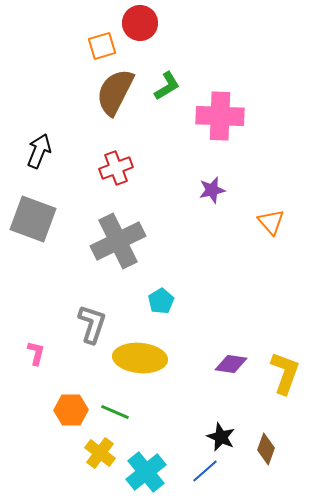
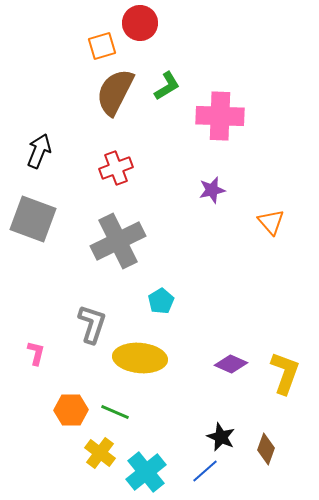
purple diamond: rotated 16 degrees clockwise
